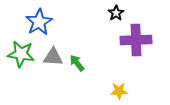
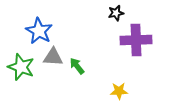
black star: rotated 21 degrees clockwise
blue star: moved 9 px down; rotated 12 degrees counterclockwise
green star: moved 13 px down; rotated 12 degrees clockwise
green arrow: moved 3 px down
